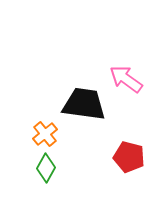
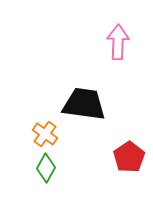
pink arrow: moved 8 px left, 37 px up; rotated 56 degrees clockwise
orange cross: rotated 15 degrees counterclockwise
red pentagon: rotated 24 degrees clockwise
